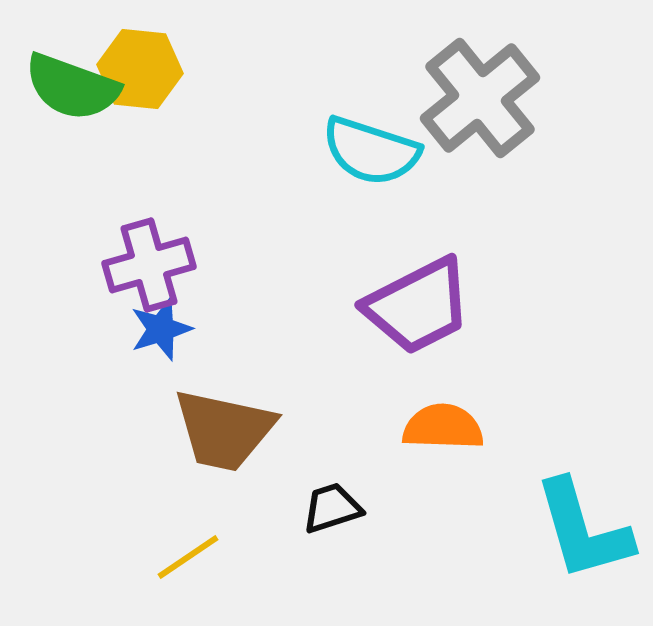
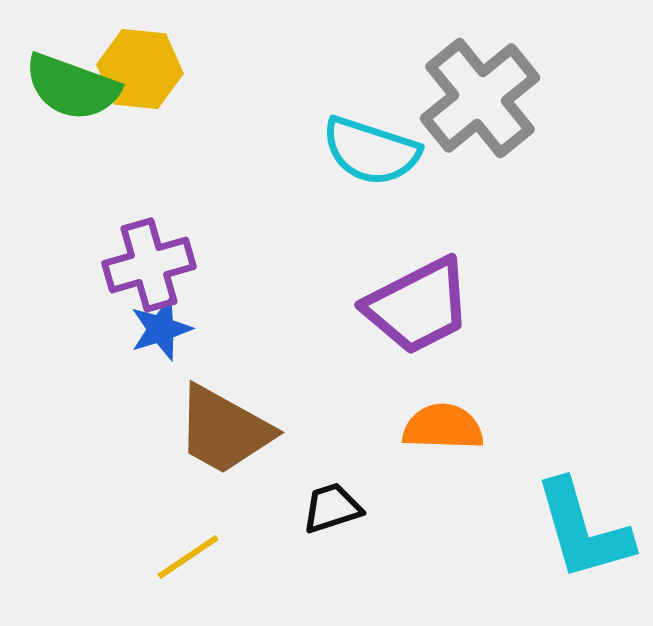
brown trapezoid: rotated 17 degrees clockwise
